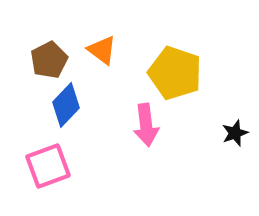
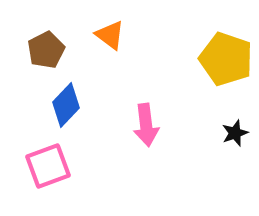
orange triangle: moved 8 px right, 15 px up
brown pentagon: moved 3 px left, 10 px up
yellow pentagon: moved 51 px right, 14 px up
